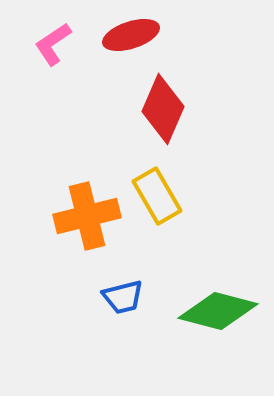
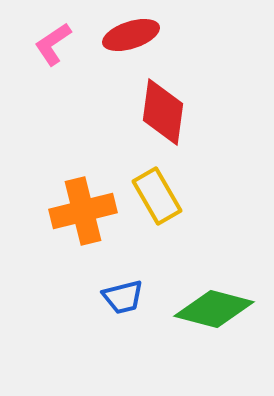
red diamond: moved 3 px down; rotated 16 degrees counterclockwise
orange cross: moved 4 px left, 5 px up
green diamond: moved 4 px left, 2 px up
